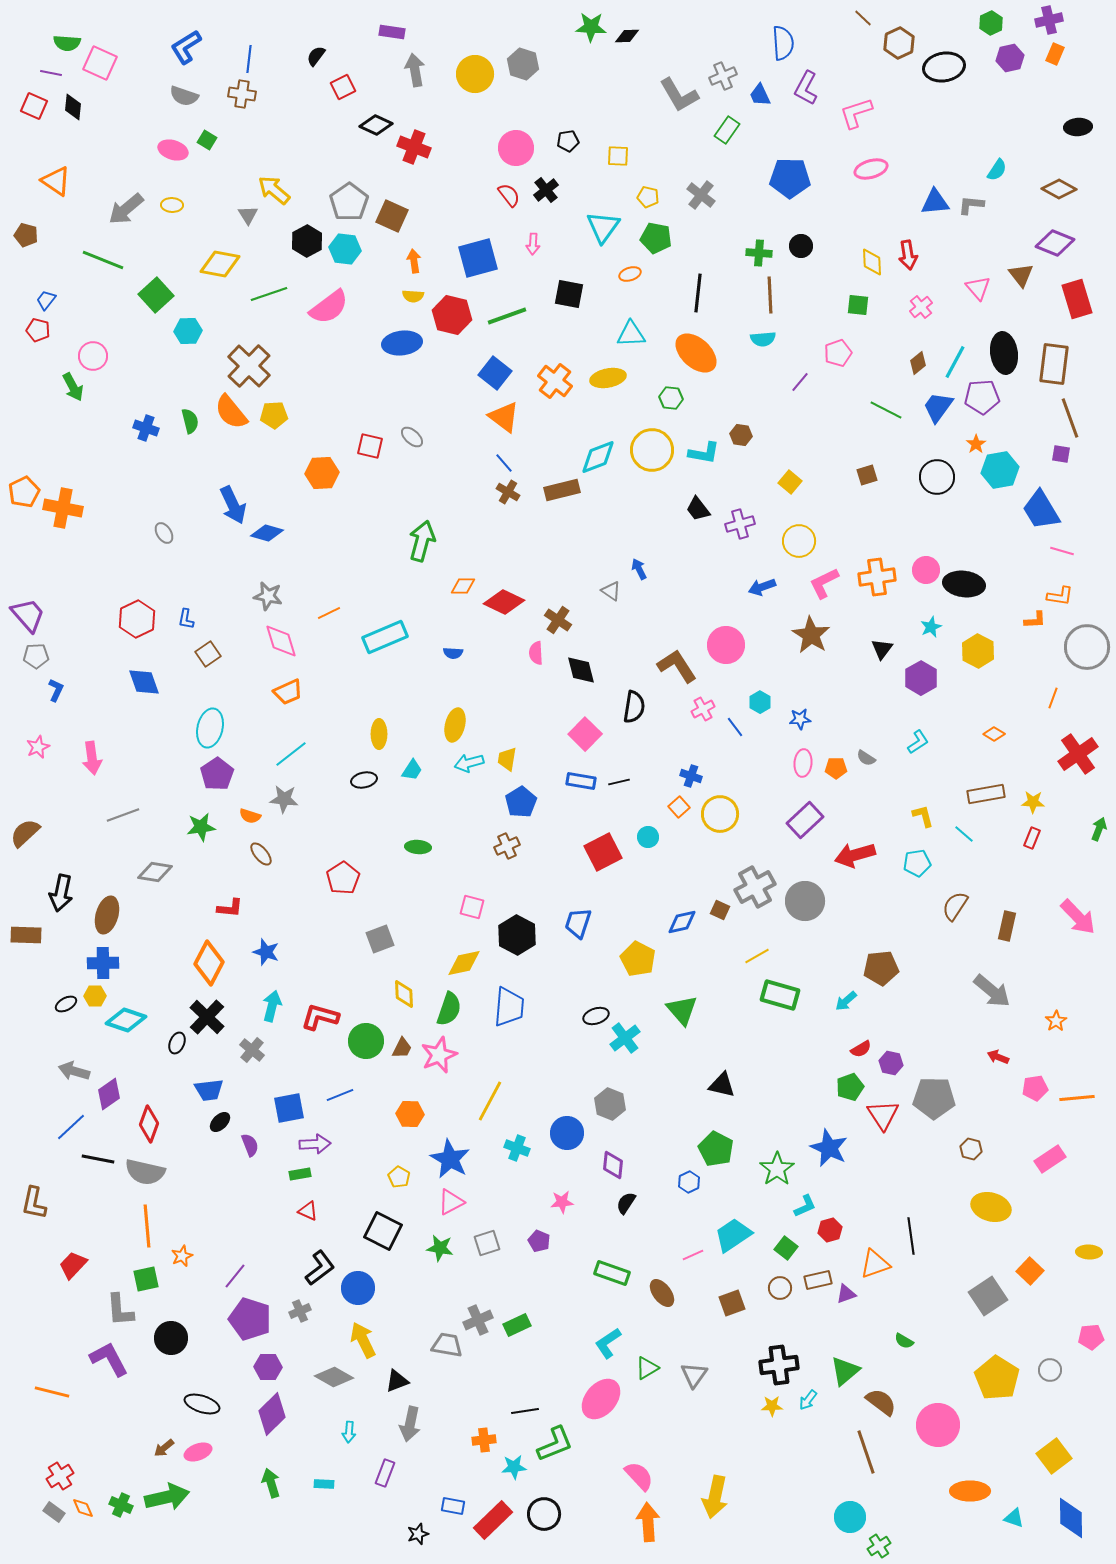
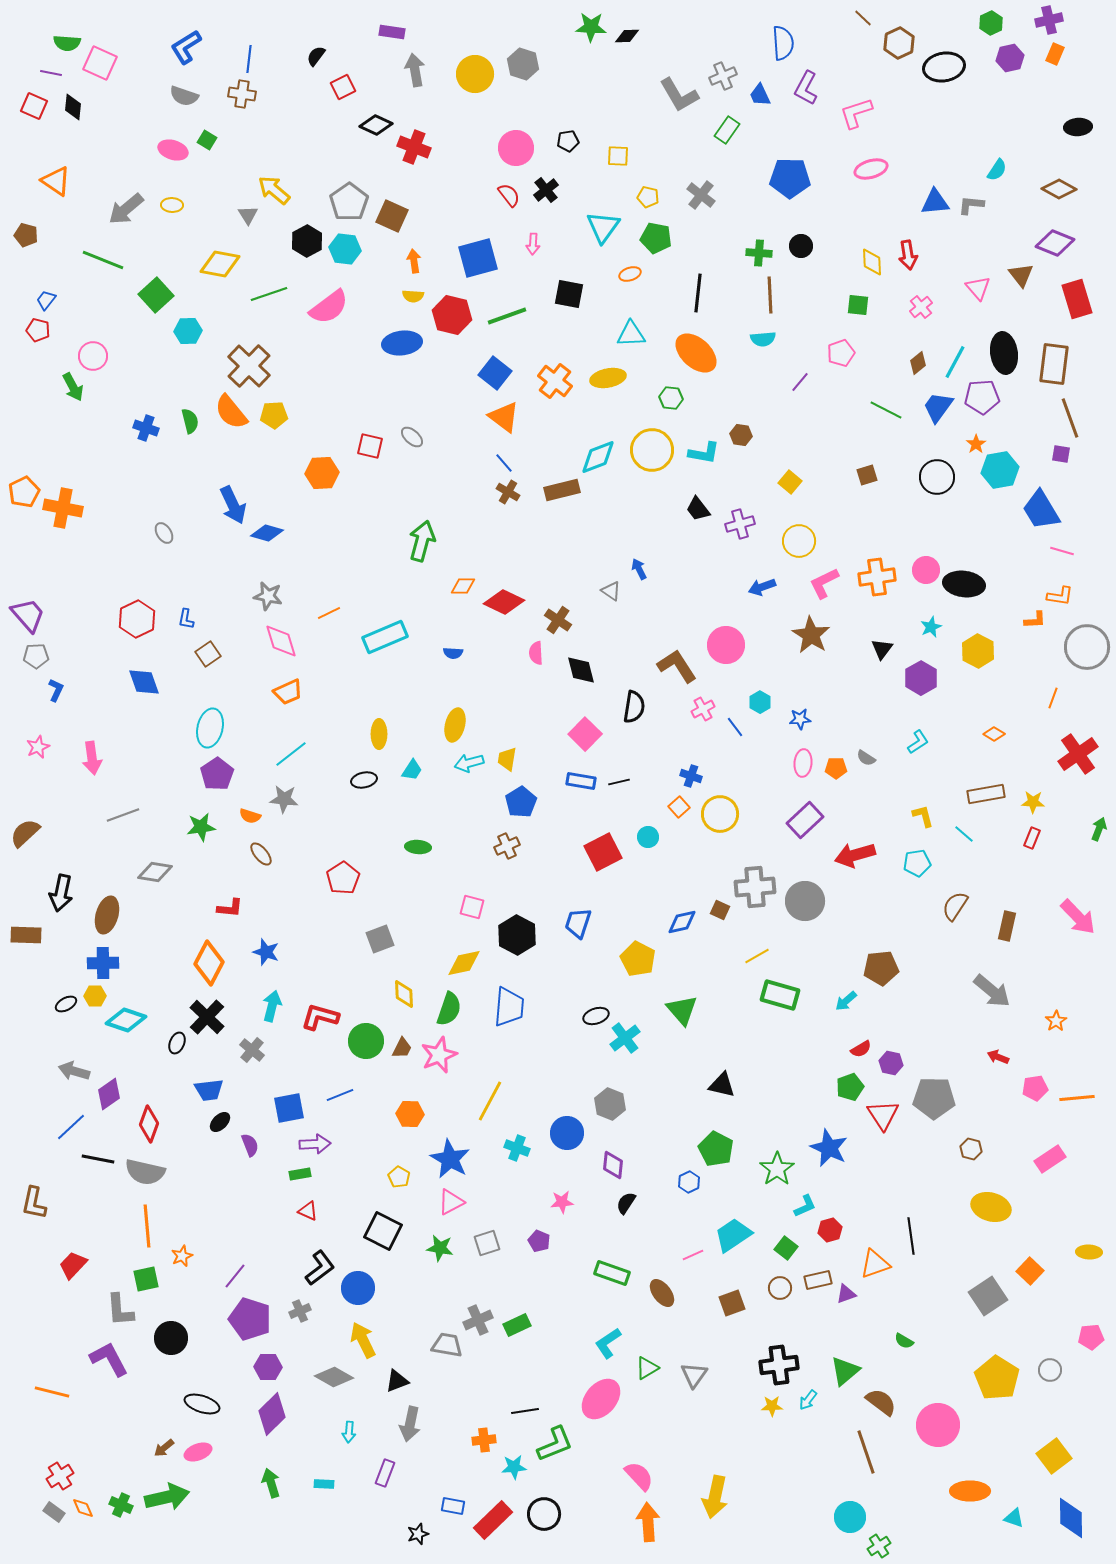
pink pentagon at (838, 353): moved 3 px right
gray cross at (755, 887): rotated 24 degrees clockwise
